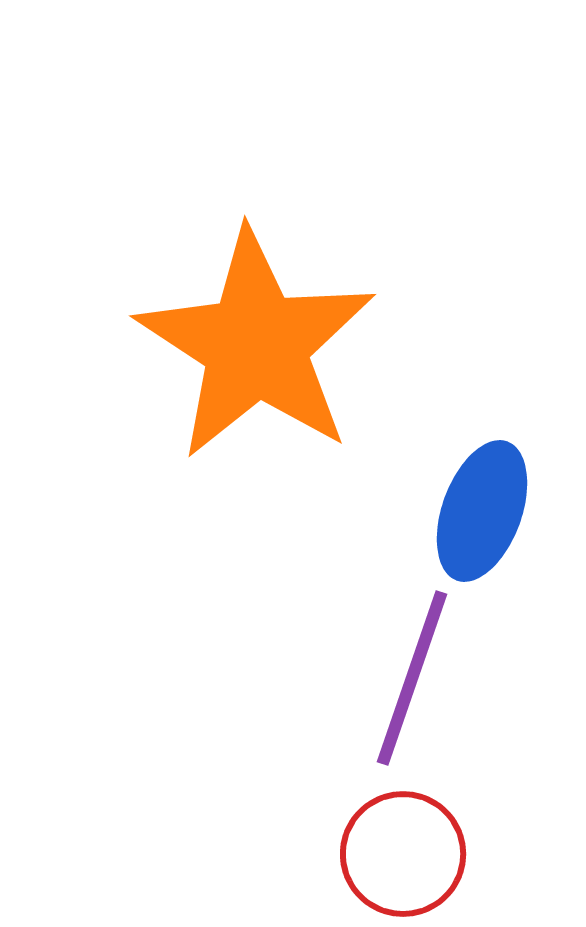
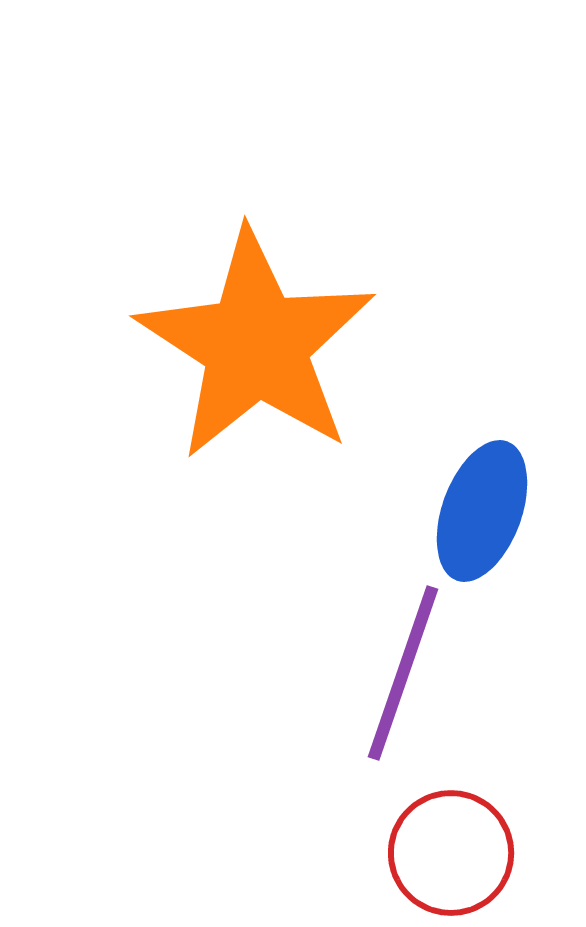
purple line: moved 9 px left, 5 px up
red circle: moved 48 px right, 1 px up
